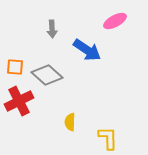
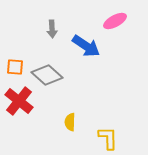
blue arrow: moved 1 px left, 4 px up
red cross: rotated 24 degrees counterclockwise
